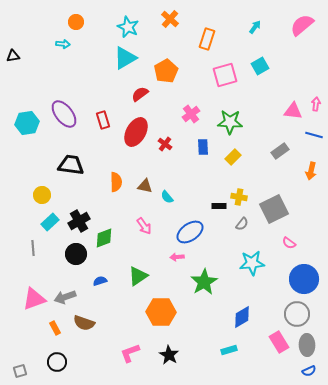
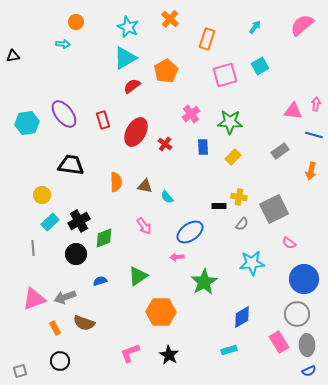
red semicircle at (140, 94): moved 8 px left, 8 px up
black circle at (57, 362): moved 3 px right, 1 px up
